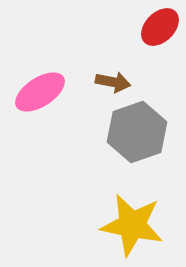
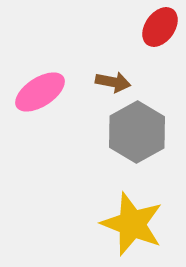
red ellipse: rotated 9 degrees counterclockwise
gray hexagon: rotated 10 degrees counterclockwise
yellow star: moved 1 px up; rotated 10 degrees clockwise
